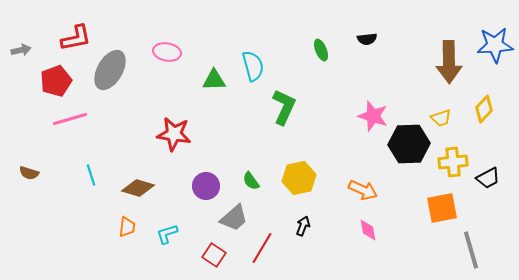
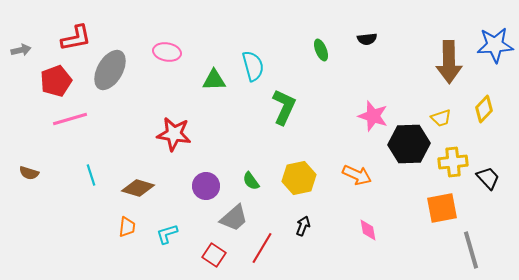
black trapezoid: rotated 105 degrees counterclockwise
orange arrow: moved 6 px left, 15 px up
